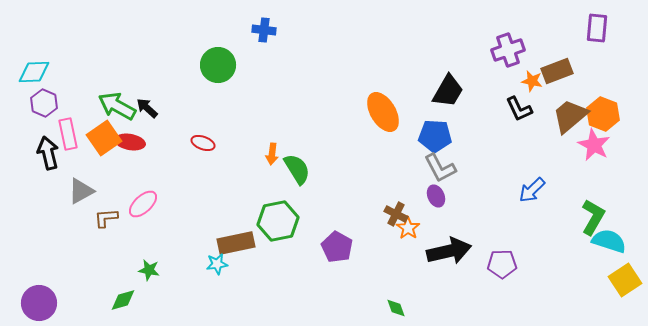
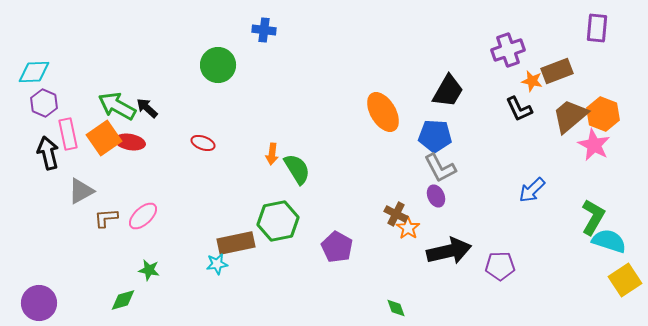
pink ellipse at (143, 204): moved 12 px down
purple pentagon at (502, 264): moved 2 px left, 2 px down
